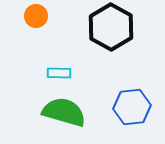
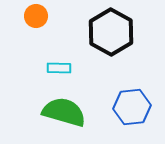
black hexagon: moved 5 px down
cyan rectangle: moved 5 px up
